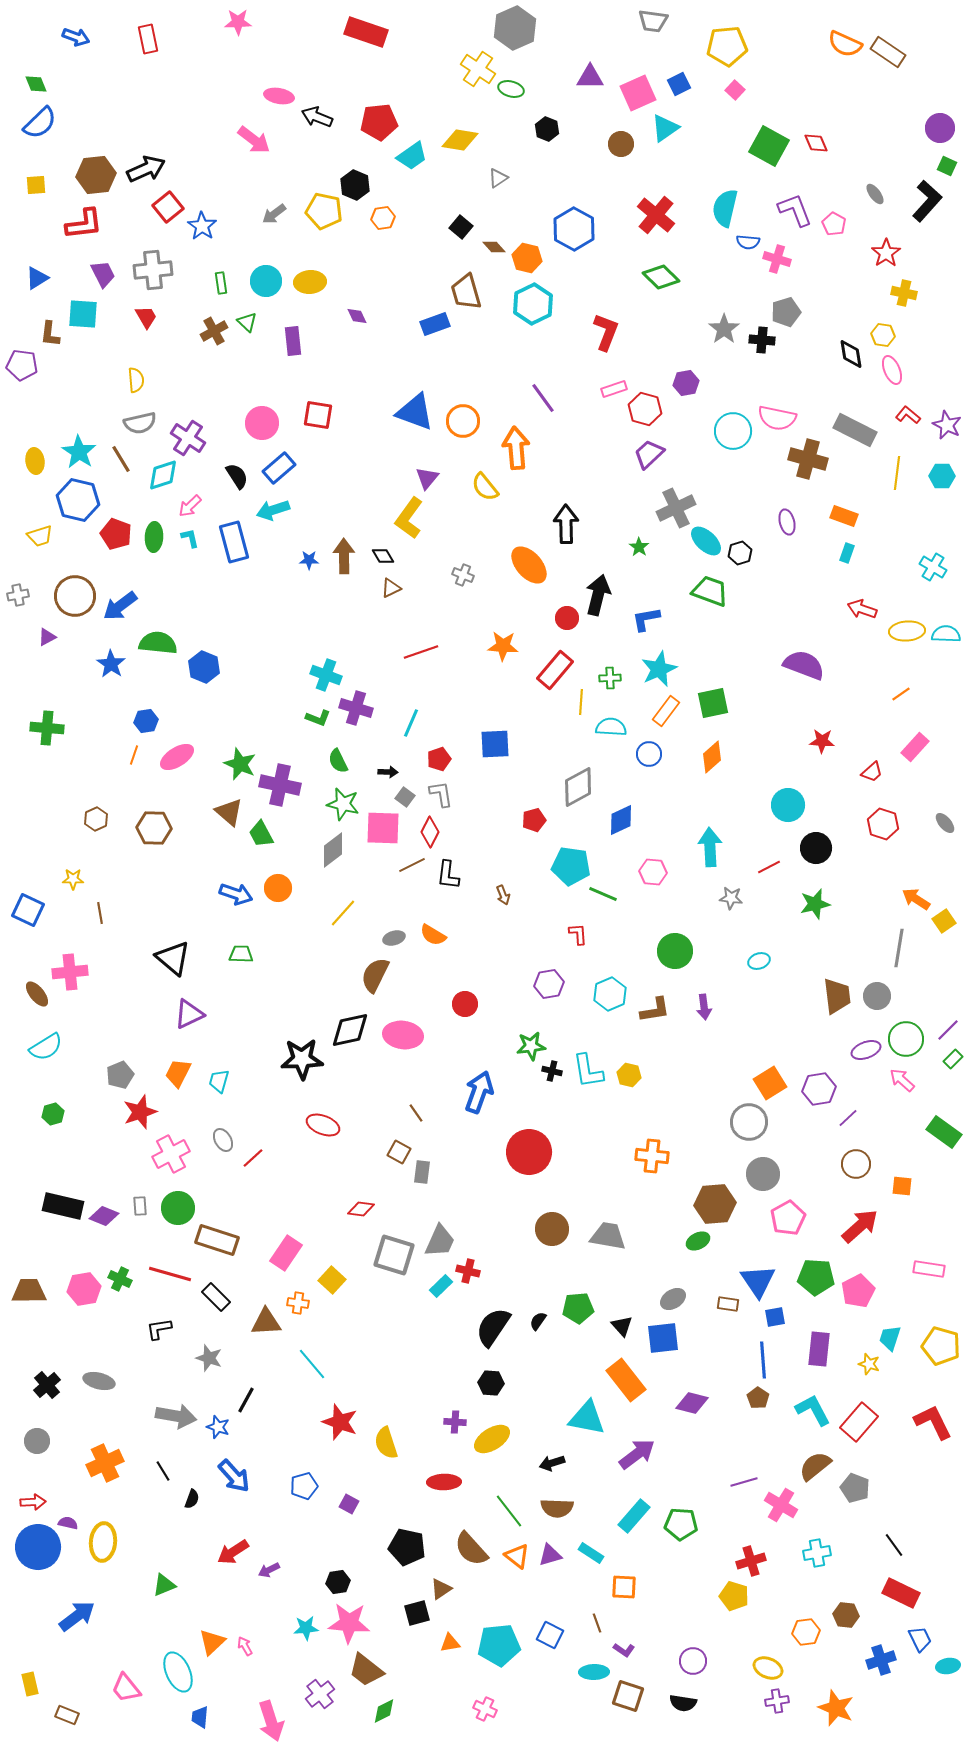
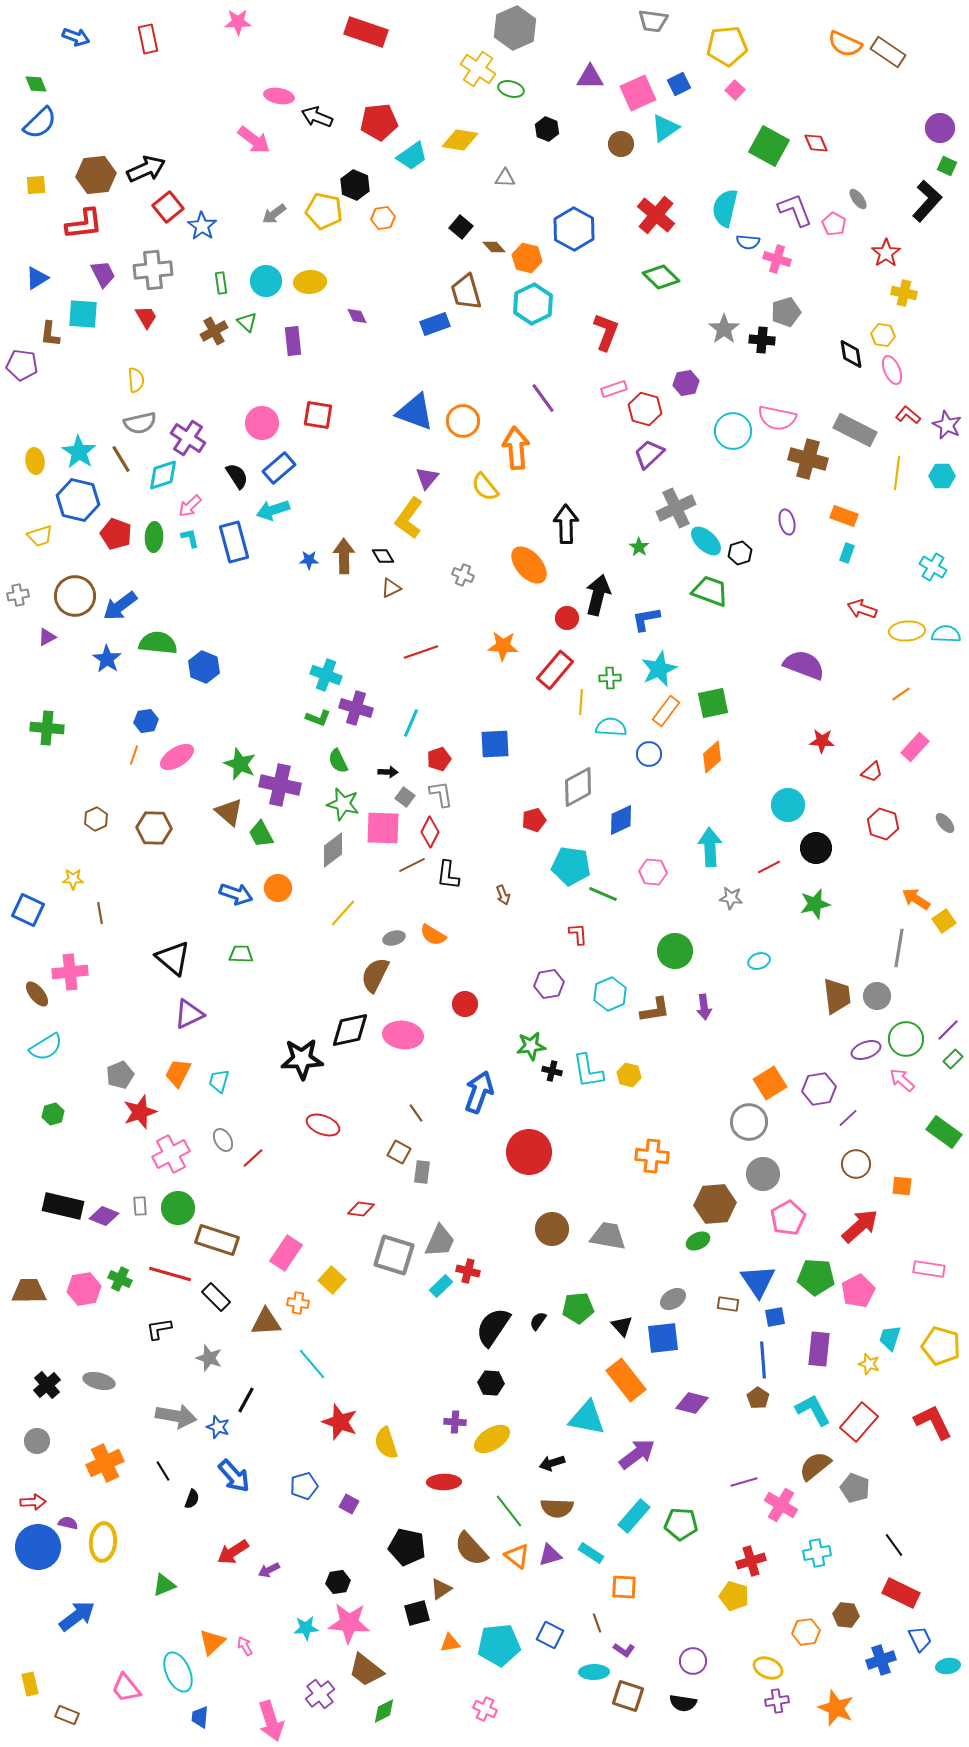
gray triangle at (498, 178): moved 7 px right; rotated 35 degrees clockwise
gray ellipse at (875, 194): moved 17 px left, 5 px down
blue star at (111, 664): moved 4 px left, 5 px up
